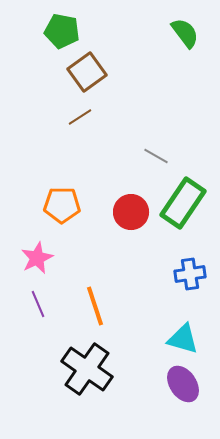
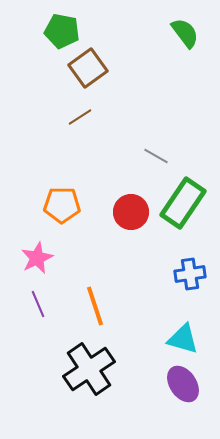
brown square: moved 1 px right, 4 px up
black cross: moved 2 px right; rotated 21 degrees clockwise
